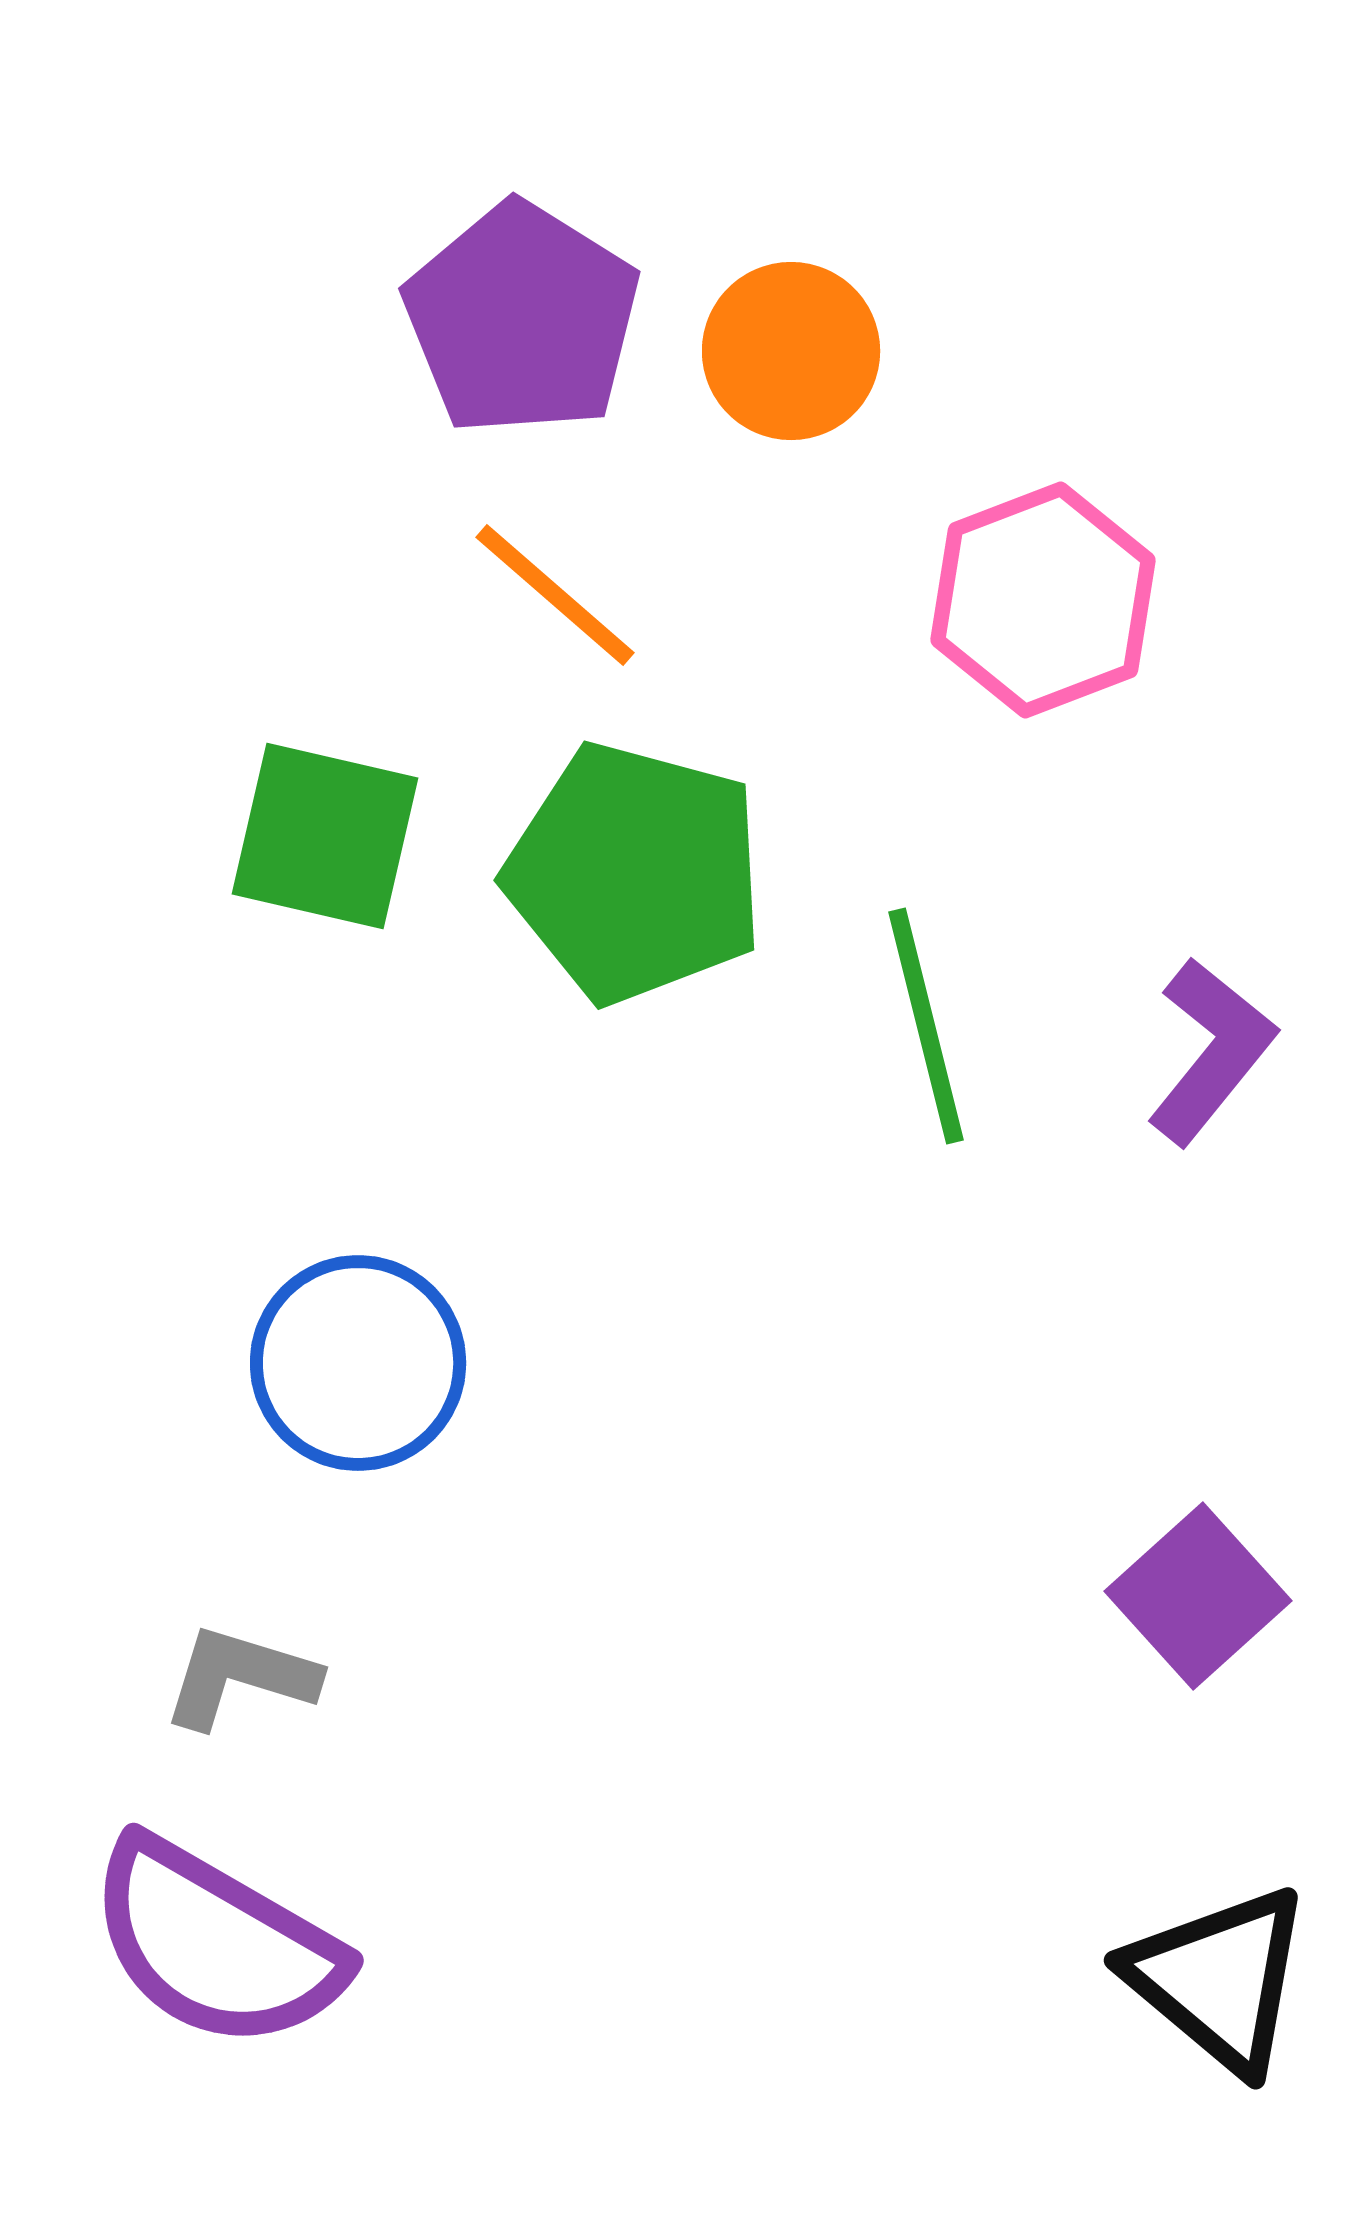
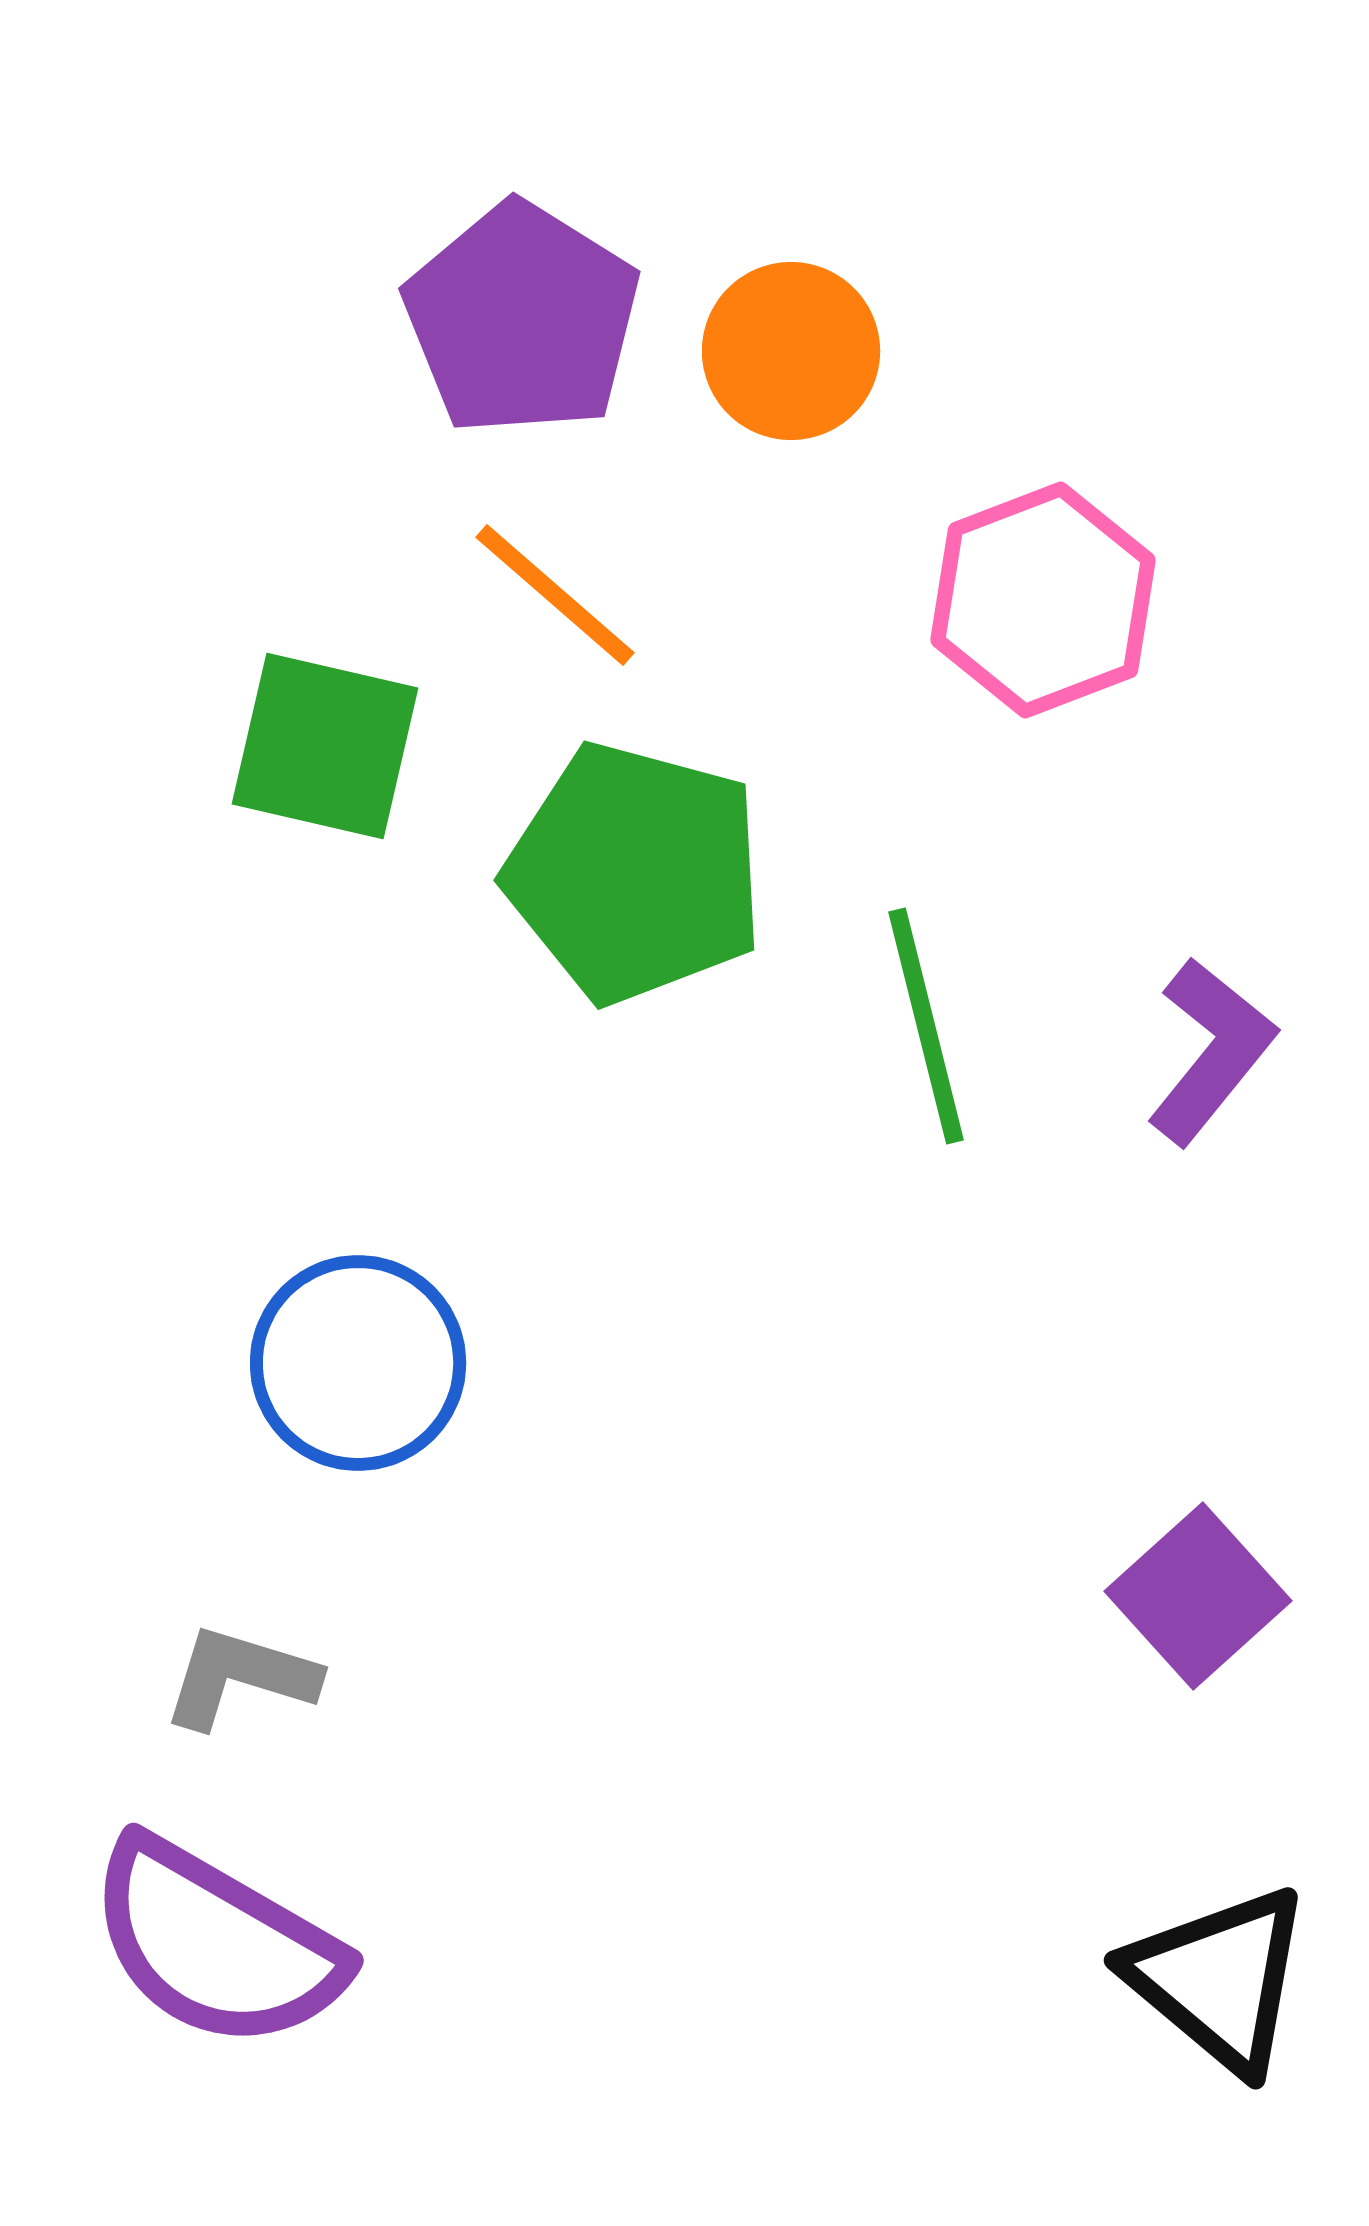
green square: moved 90 px up
